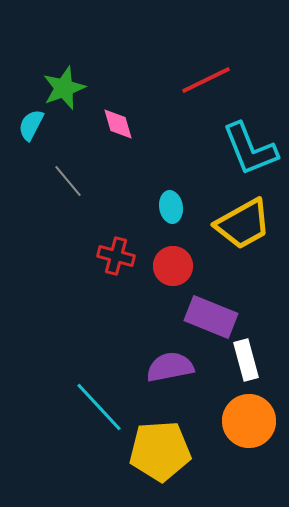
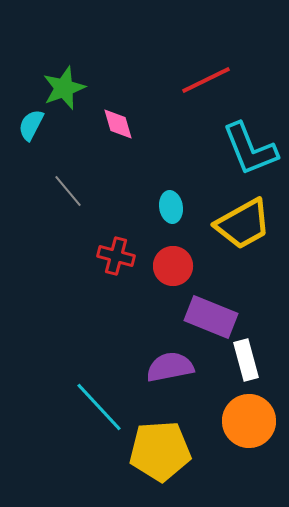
gray line: moved 10 px down
